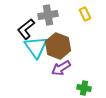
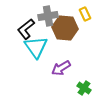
gray cross: moved 1 px down
brown hexagon: moved 7 px right, 18 px up; rotated 15 degrees counterclockwise
green cross: rotated 24 degrees clockwise
